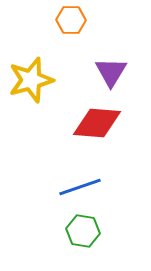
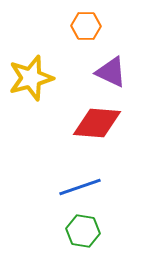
orange hexagon: moved 15 px right, 6 px down
purple triangle: rotated 36 degrees counterclockwise
yellow star: moved 2 px up
